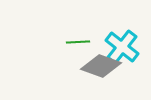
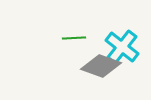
green line: moved 4 px left, 4 px up
